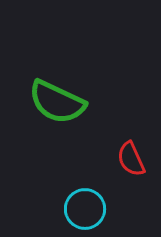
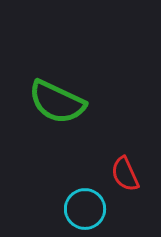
red semicircle: moved 6 px left, 15 px down
